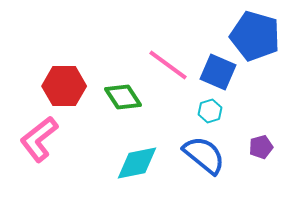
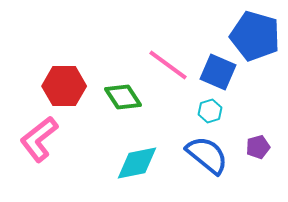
purple pentagon: moved 3 px left
blue semicircle: moved 3 px right
